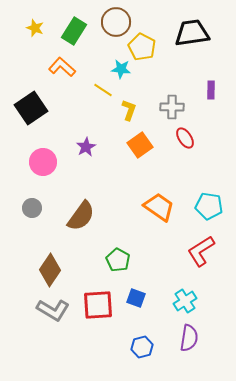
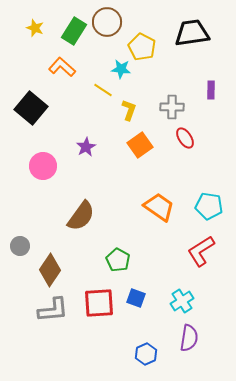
brown circle: moved 9 px left
black square: rotated 16 degrees counterclockwise
pink circle: moved 4 px down
gray circle: moved 12 px left, 38 px down
cyan cross: moved 3 px left
red square: moved 1 px right, 2 px up
gray L-shape: rotated 36 degrees counterclockwise
blue hexagon: moved 4 px right, 7 px down; rotated 10 degrees counterclockwise
